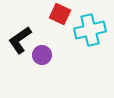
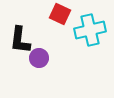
black L-shape: rotated 48 degrees counterclockwise
purple circle: moved 3 px left, 3 px down
